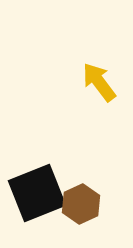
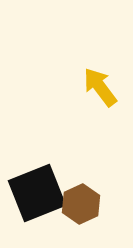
yellow arrow: moved 1 px right, 5 px down
